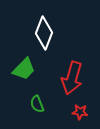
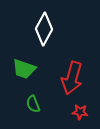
white diamond: moved 4 px up; rotated 8 degrees clockwise
green trapezoid: rotated 65 degrees clockwise
green semicircle: moved 4 px left
